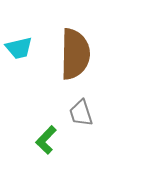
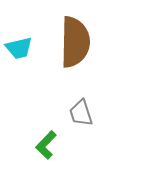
brown semicircle: moved 12 px up
green L-shape: moved 5 px down
